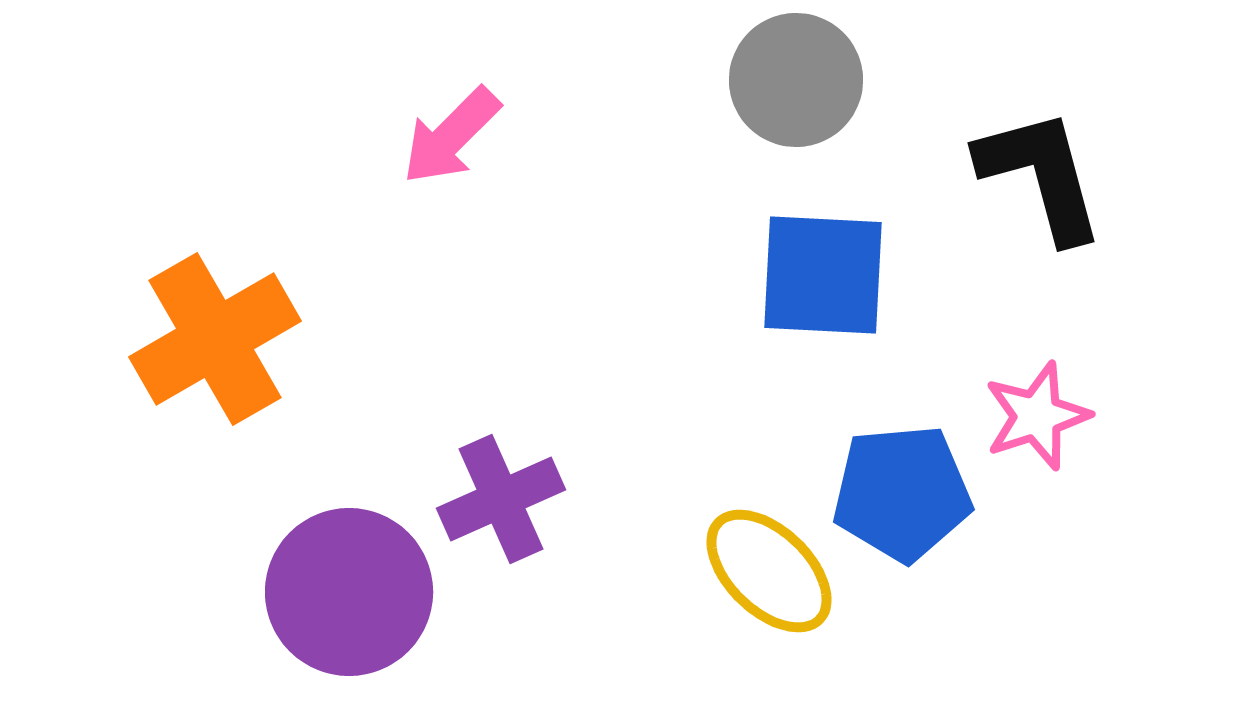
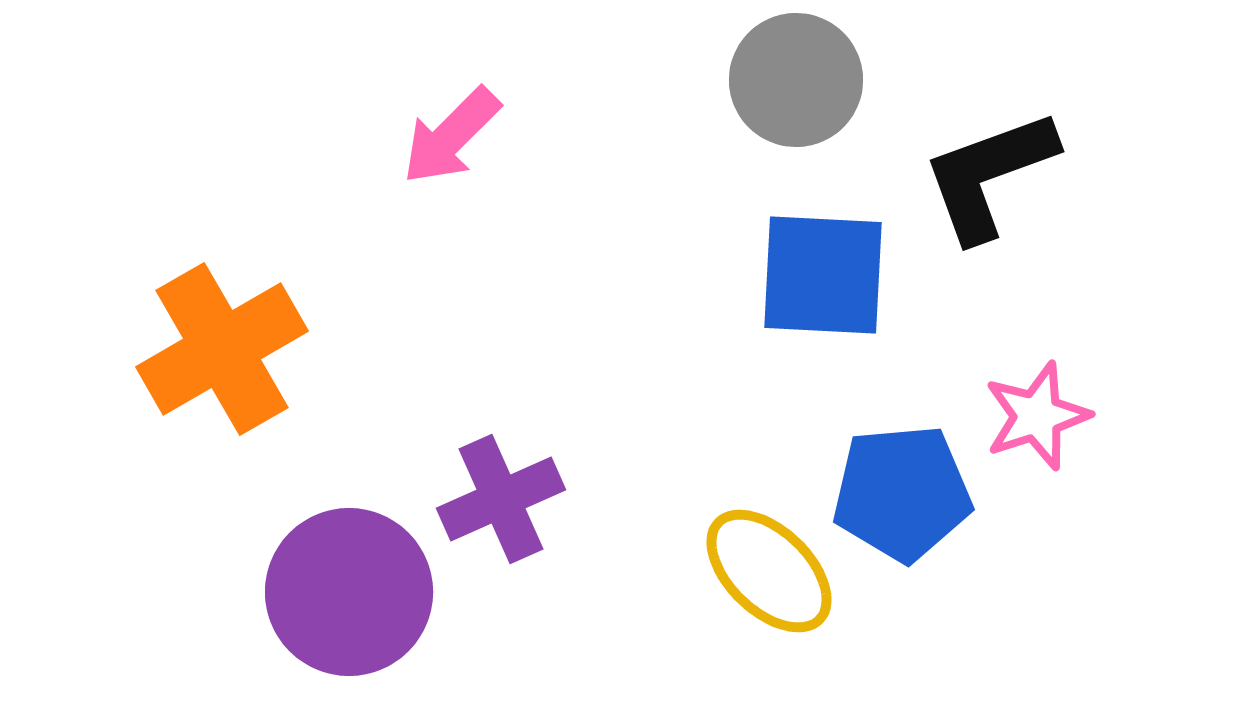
black L-shape: moved 52 px left; rotated 95 degrees counterclockwise
orange cross: moved 7 px right, 10 px down
